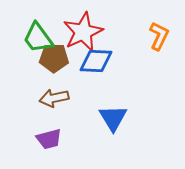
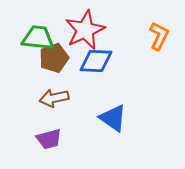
red star: moved 2 px right, 2 px up
green trapezoid: rotated 132 degrees clockwise
brown pentagon: rotated 20 degrees counterclockwise
blue triangle: rotated 24 degrees counterclockwise
